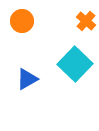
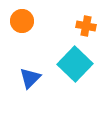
orange cross: moved 5 px down; rotated 30 degrees counterclockwise
blue triangle: moved 3 px right, 1 px up; rotated 15 degrees counterclockwise
